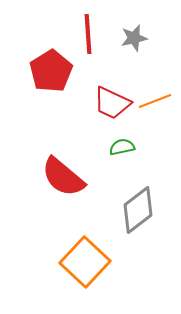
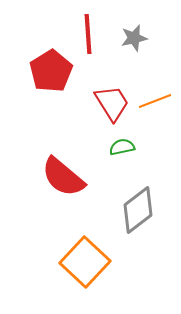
red trapezoid: rotated 147 degrees counterclockwise
